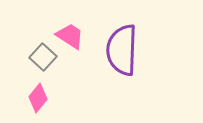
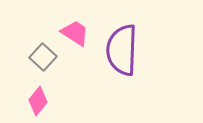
pink trapezoid: moved 5 px right, 3 px up
pink diamond: moved 3 px down
